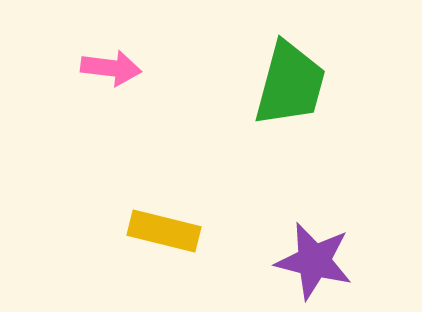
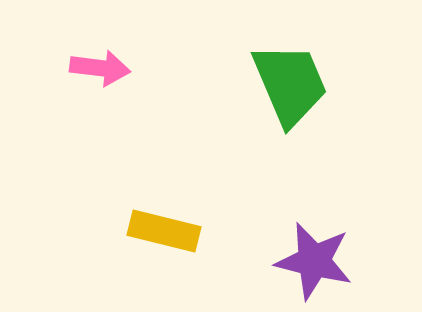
pink arrow: moved 11 px left
green trapezoid: rotated 38 degrees counterclockwise
